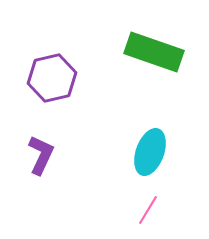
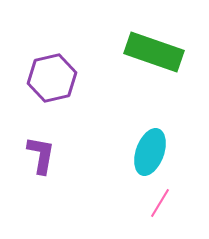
purple L-shape: rotated 15 degrees counterclockwise
pink line: moved 12 px right, 7 px up
